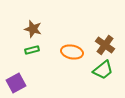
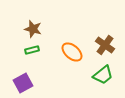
orange ellipse: rotated 30 degrees clockwise
green trapezoid: moved 5 px down
purple square: moved 7 px right
